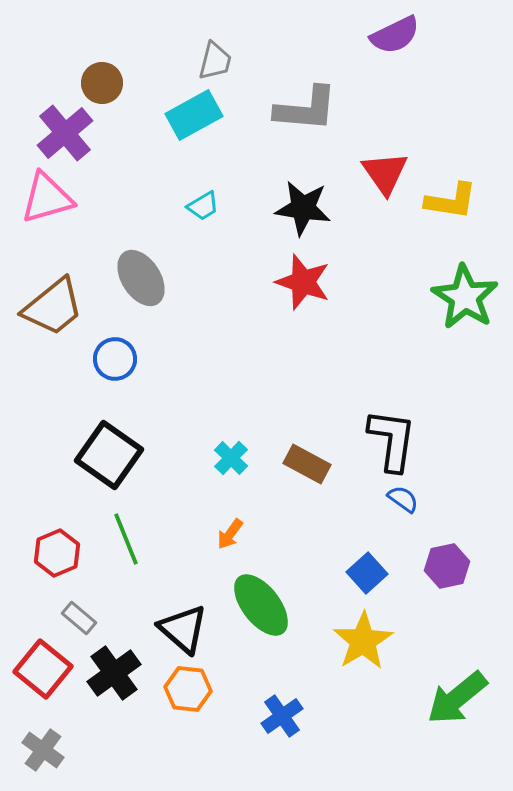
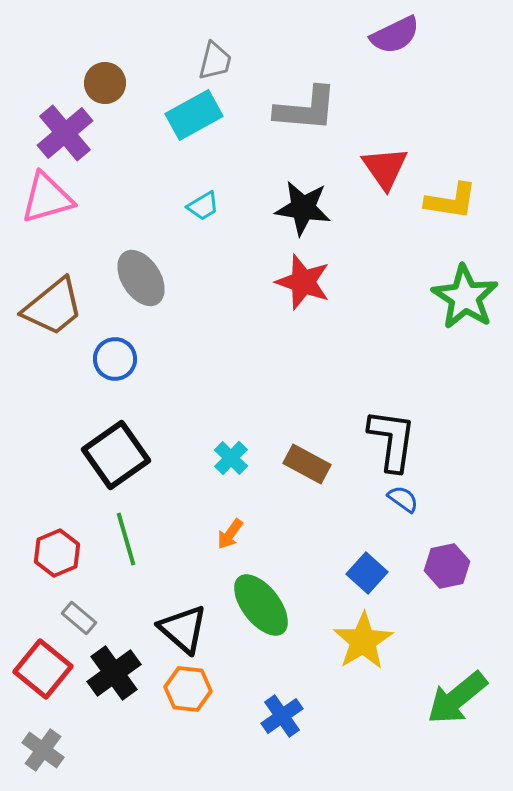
brown circle: moved 3 px right
red triangle: moved 5 px up
black square: moved 7 px right; rotated 20 degrees clockwise
green line: rotated 6 degrees clockwise
blue square: rotated 6 degrees counterclockwise
